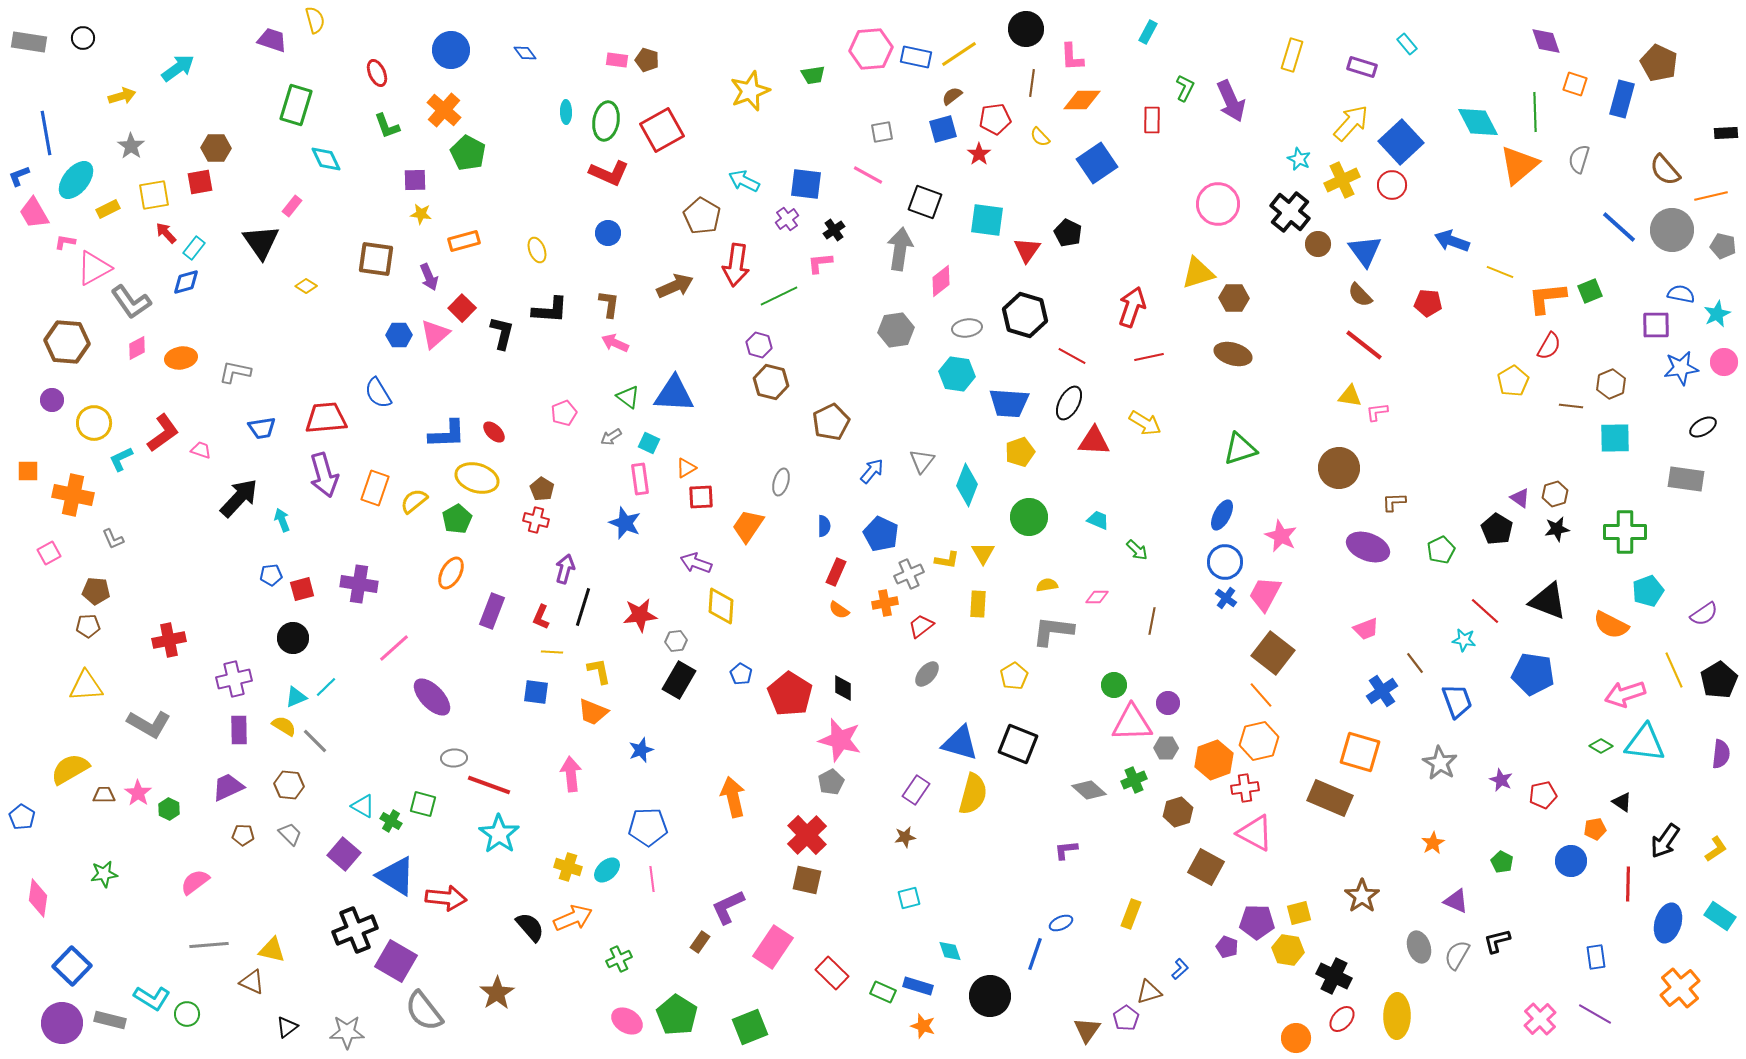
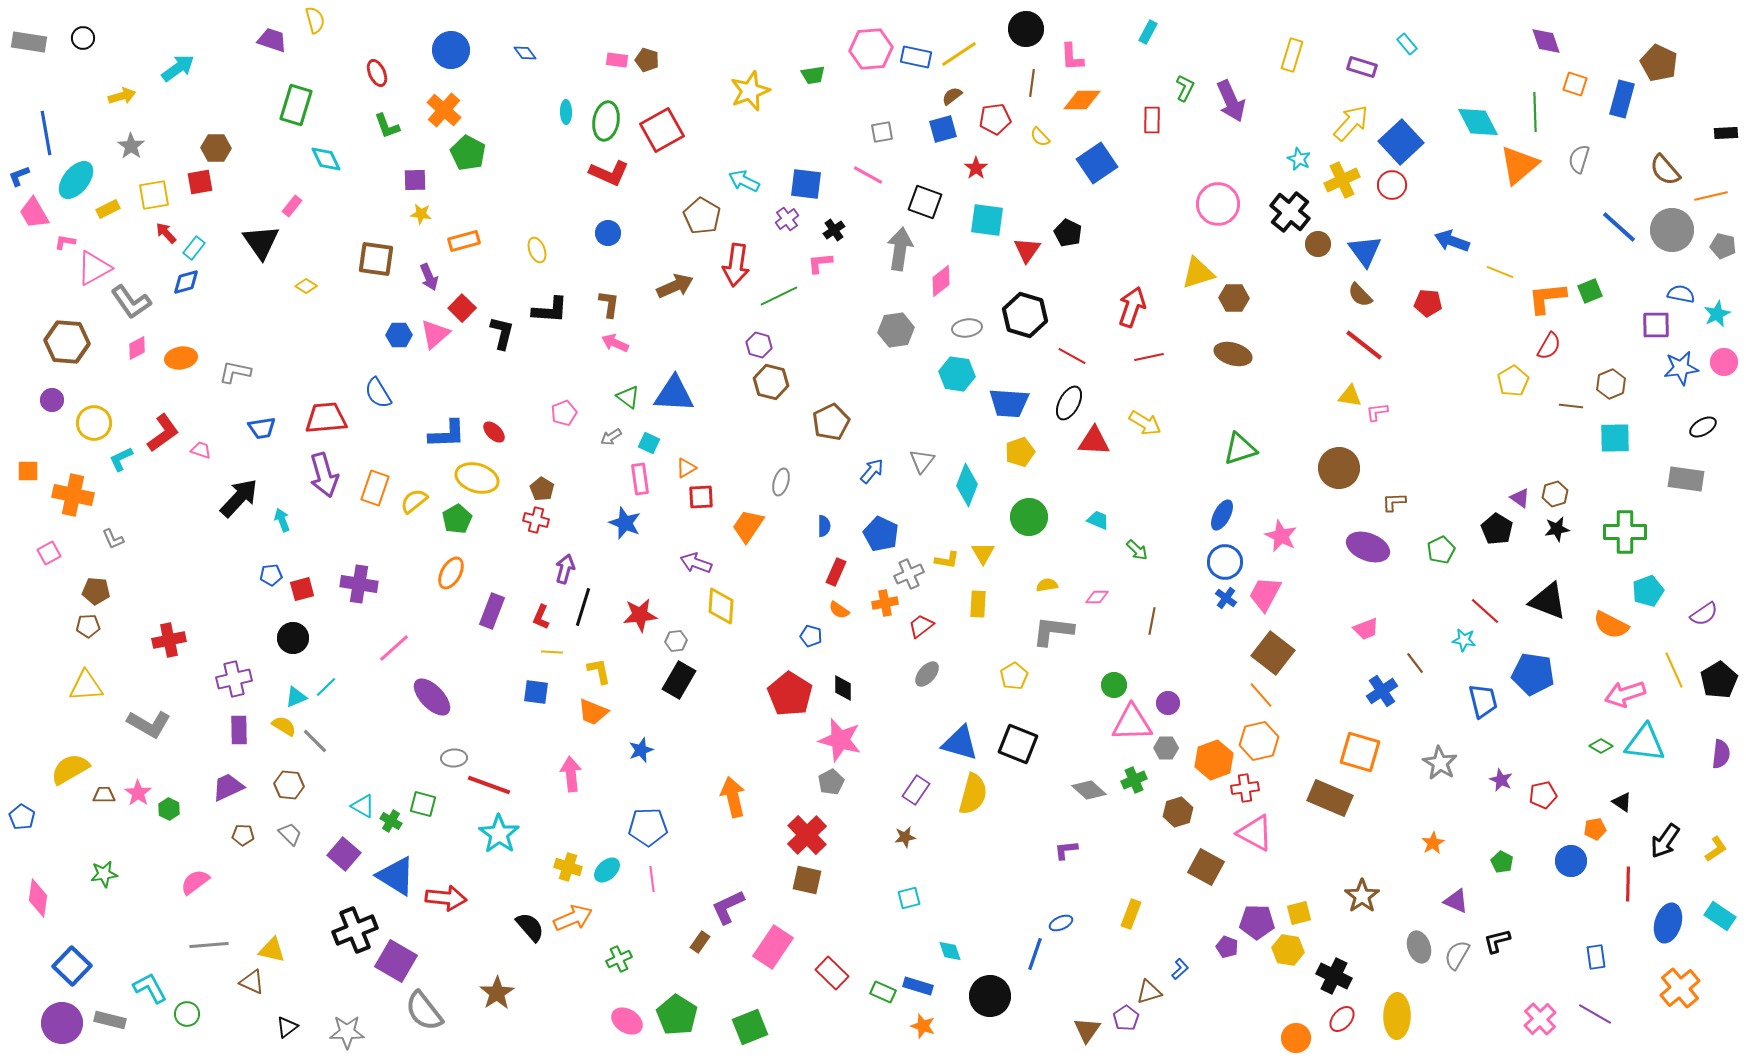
red star at (979, 154): moved 3 px left, 14 px down
blue pentagon at (741, 674): moved 70 px right, 38 px up; rotated 15 degrees counterclockwise
blue trapezoid at (1457, 701): moved 26 px right; rotated 6 degrees clockwise
cyan L-shape at (152, 998): moved 2 px left, 10 px up; rotated 150 degrees counterclockwise
